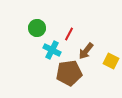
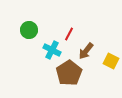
green circle: moved 8 px left, 2 px down
brown pentagon: rotated 25 degrees counterclockwise
